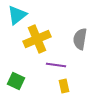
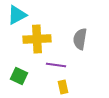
cyan triangle: rotated 10 degrees clockwise
yellow cross: rotated 20 degrees clockwise
green square: moved 3 px right, 5 px up
yellow rectangle: moved 1 px left, 1 px down
